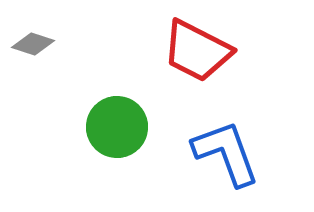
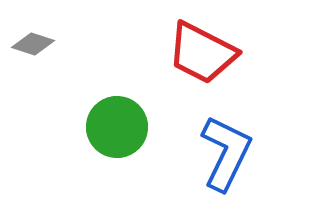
red trapezoid: moved 5 px right, 2 px down
blue L-shape: rotated 46 degrees clockwise
